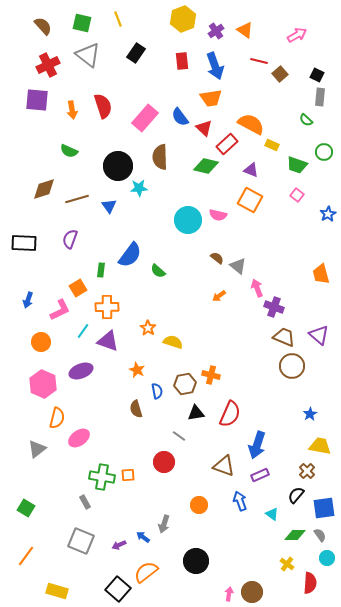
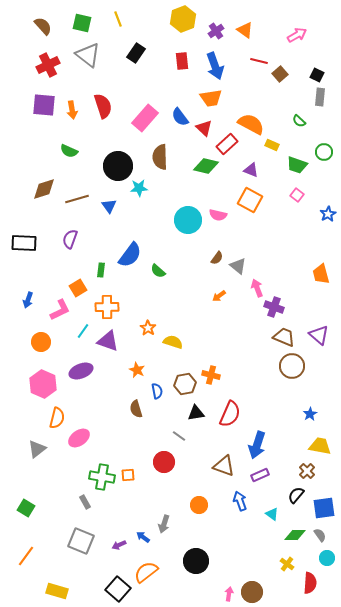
purple square at (37, 100): moved 7 px right, 5 px down
green semicircle at (306, 120): moved 7 px left, 1 px down
brown semicircle at (217, 258): rotated 88 degrees clockwise
